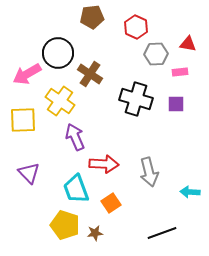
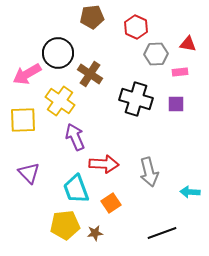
yellow pentagon: rotated 24 degrees counterclockwise
